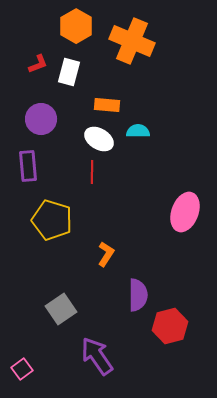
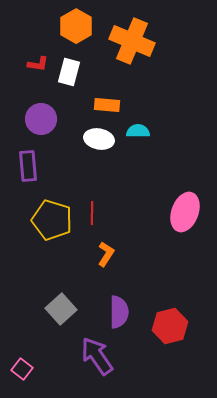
red L-shape: rotated 30 degrees clockwise
white ellipse: rotated 20 degrees counterclockwise
red line: moved 41 px down
purple semicircle: moved 19 px left, 17 px down
gray square: rotated 8 degrees counterclockwise
pink square: rotated 15 degrees counterclockwise
